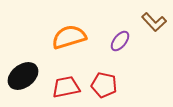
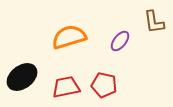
brown L-shape: rotated 35 degrees clockwise
black ellipse: moved 1 px left, 1 px down
